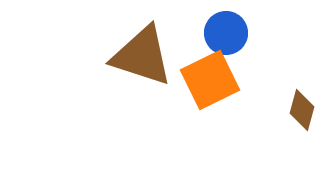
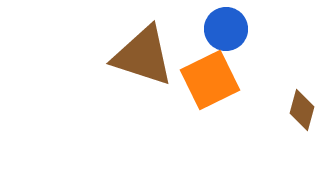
blue circle: moved 4 px up
brown triangle: moved 1 px right
